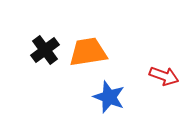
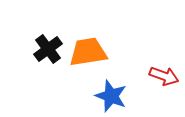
black cross: moved 3 px right, 1 px up
blue star: moved 2 px right, 1 px up
